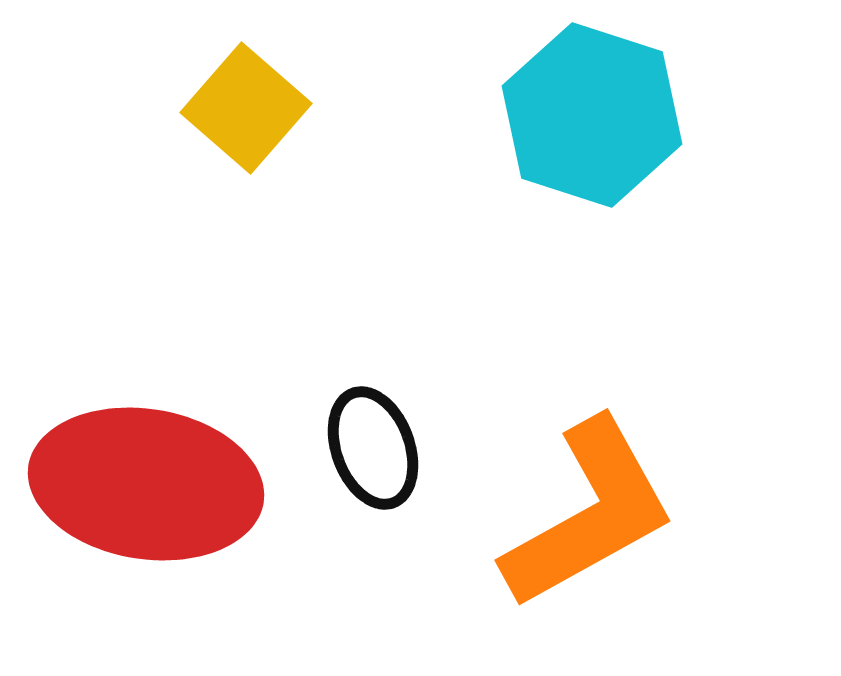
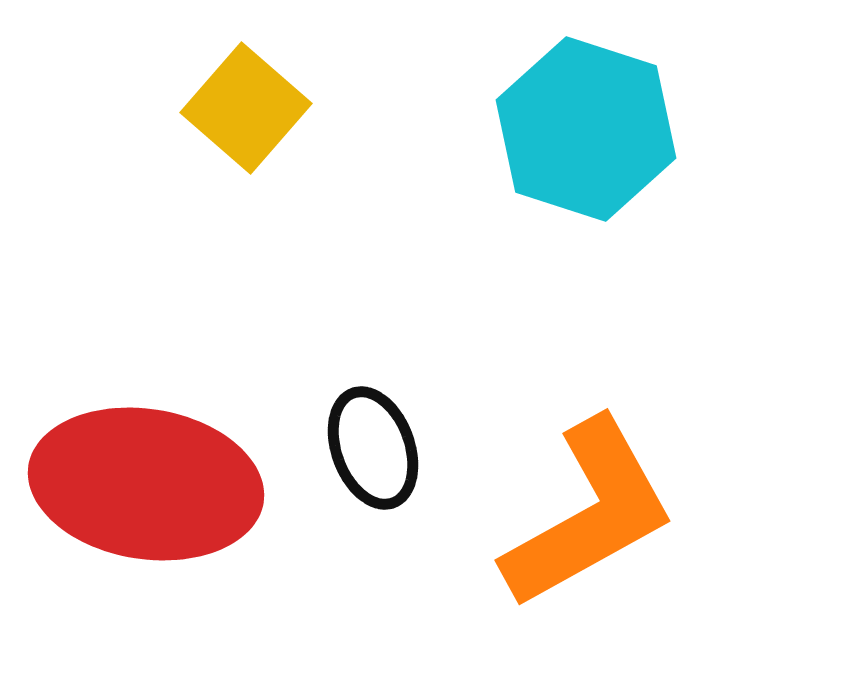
cyan hexagon: moved 6 px left, 14 px down
